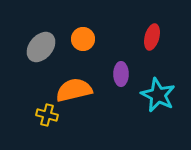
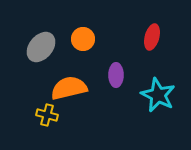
purple ellipse: moved 5 px left, 1 px down
orange semicircle: moved 5 px left, 2 px up
